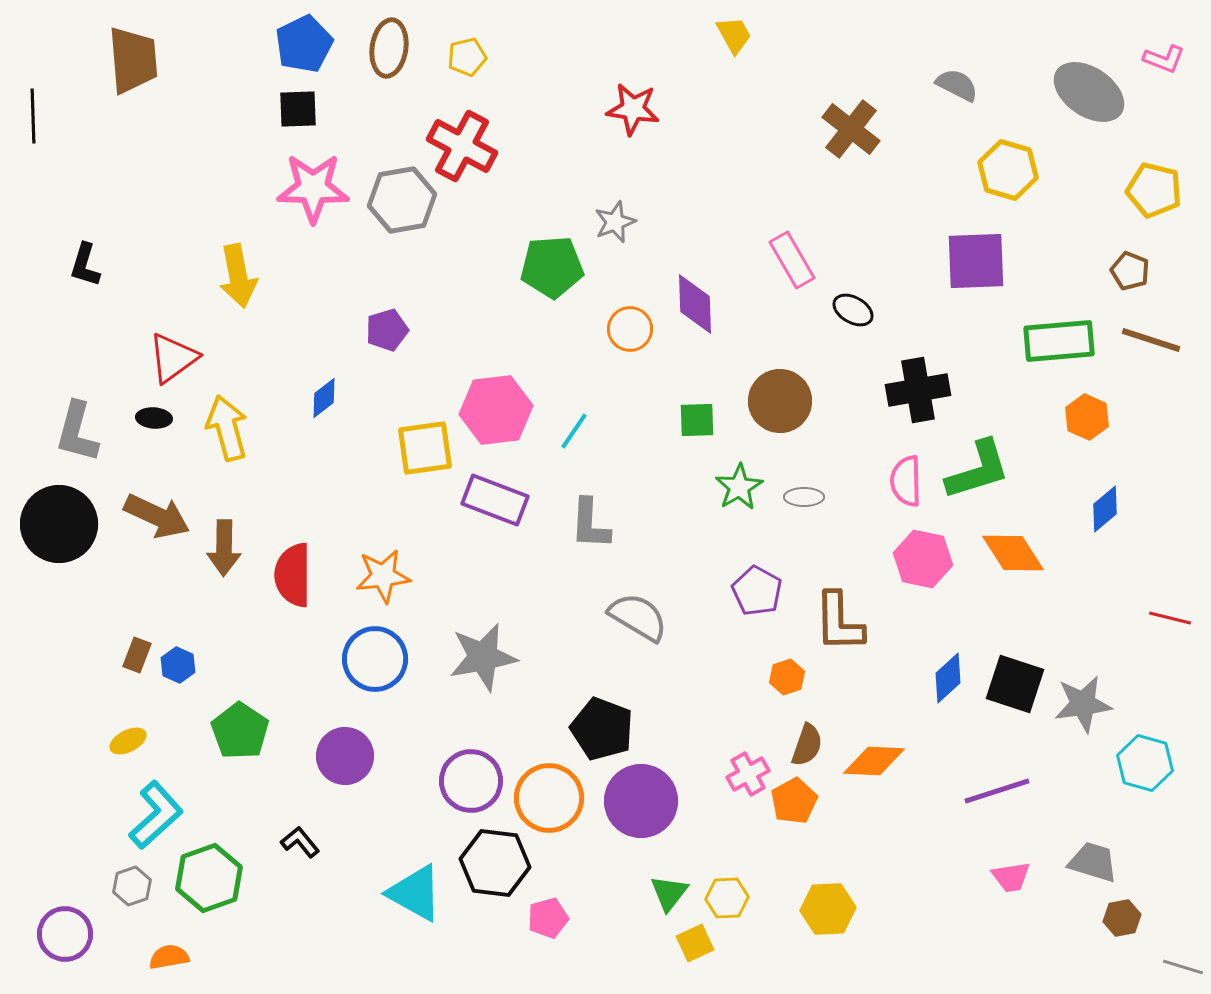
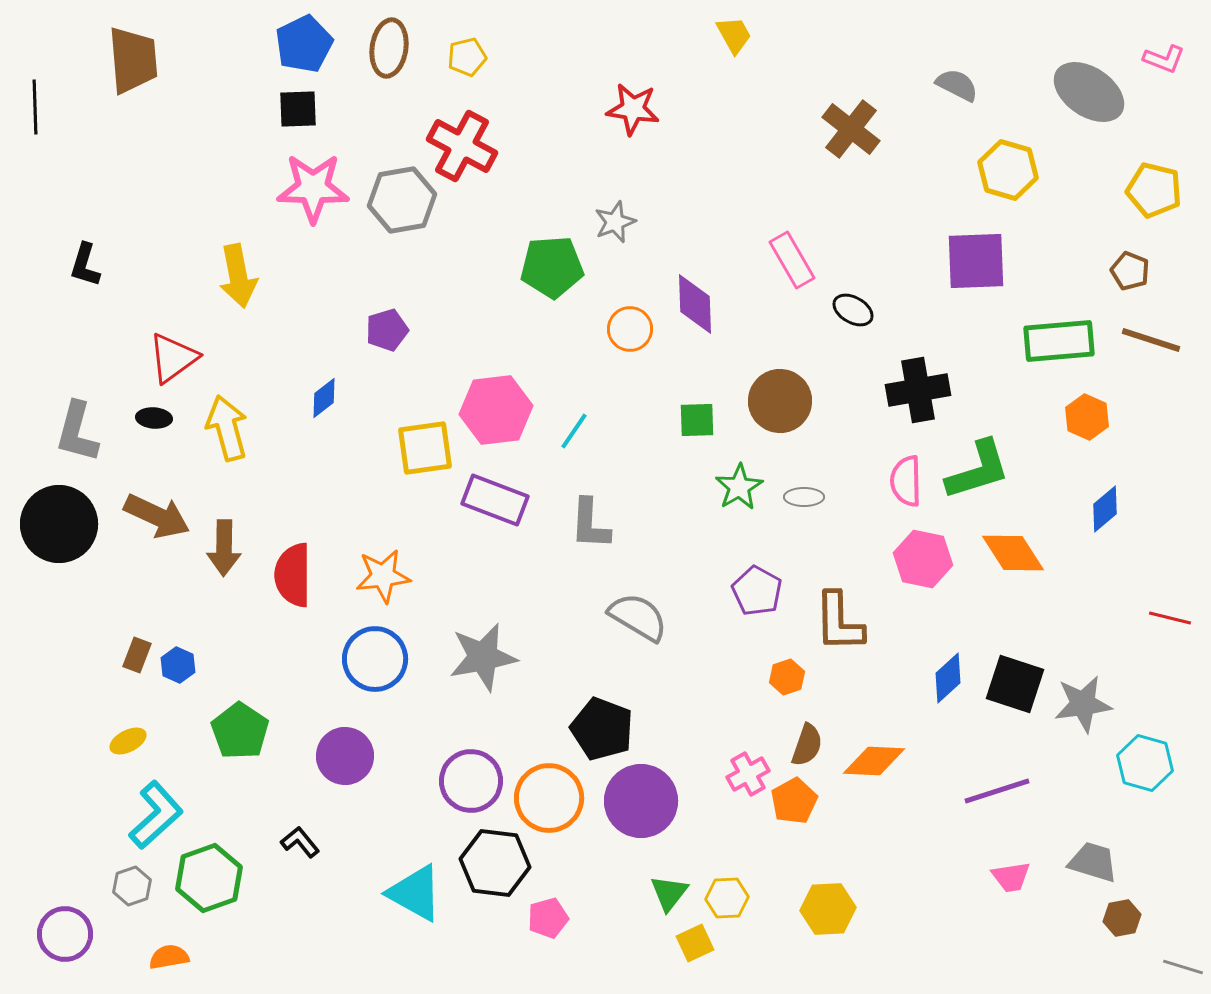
black line at (33, 116): moved 2 px right, 9 px up
